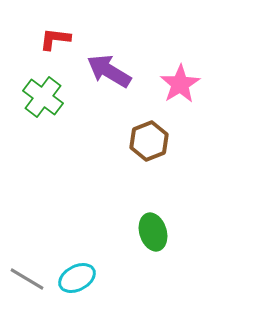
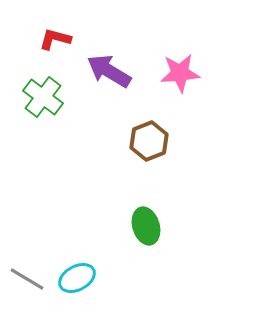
red L-shape: rotated 8 degrees clockwise
pink star: moved 11 px up; rotated 27 degrees clockwise
green ellipse: moved 7 px left, 6 px up
